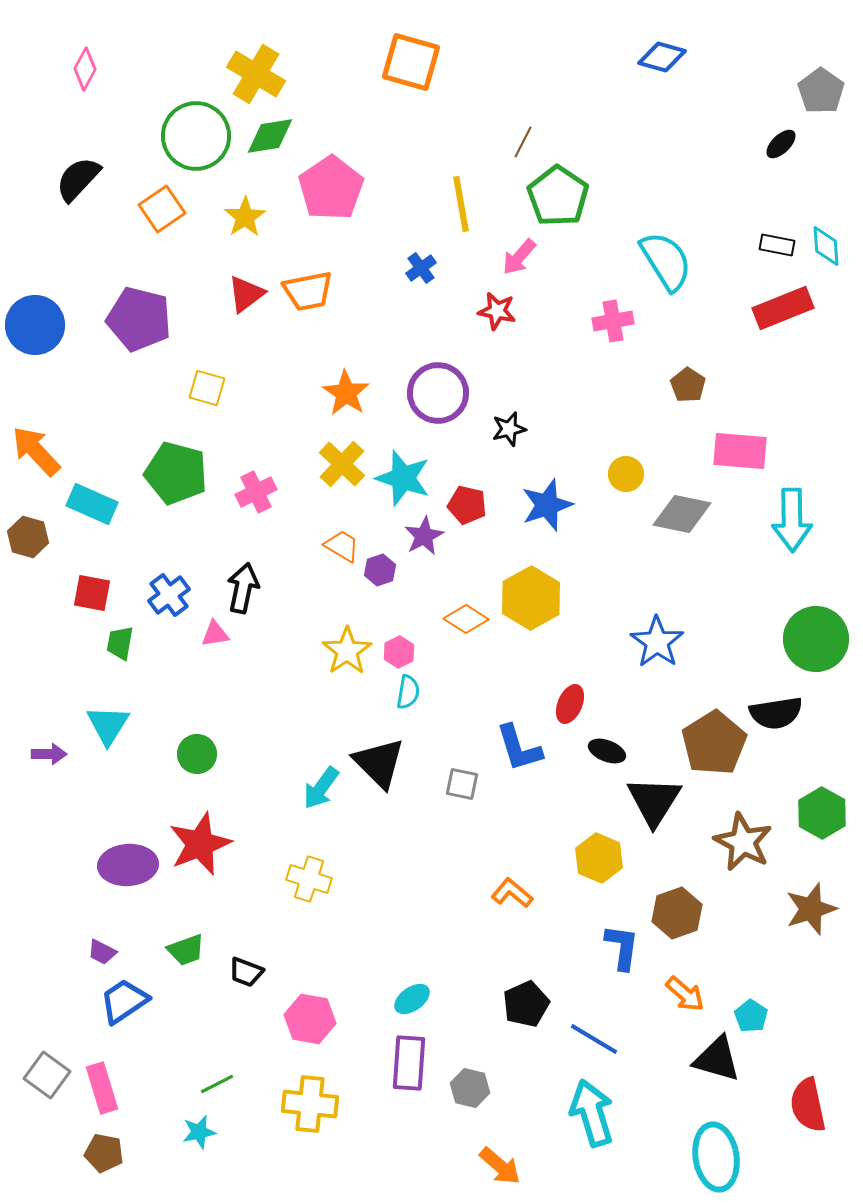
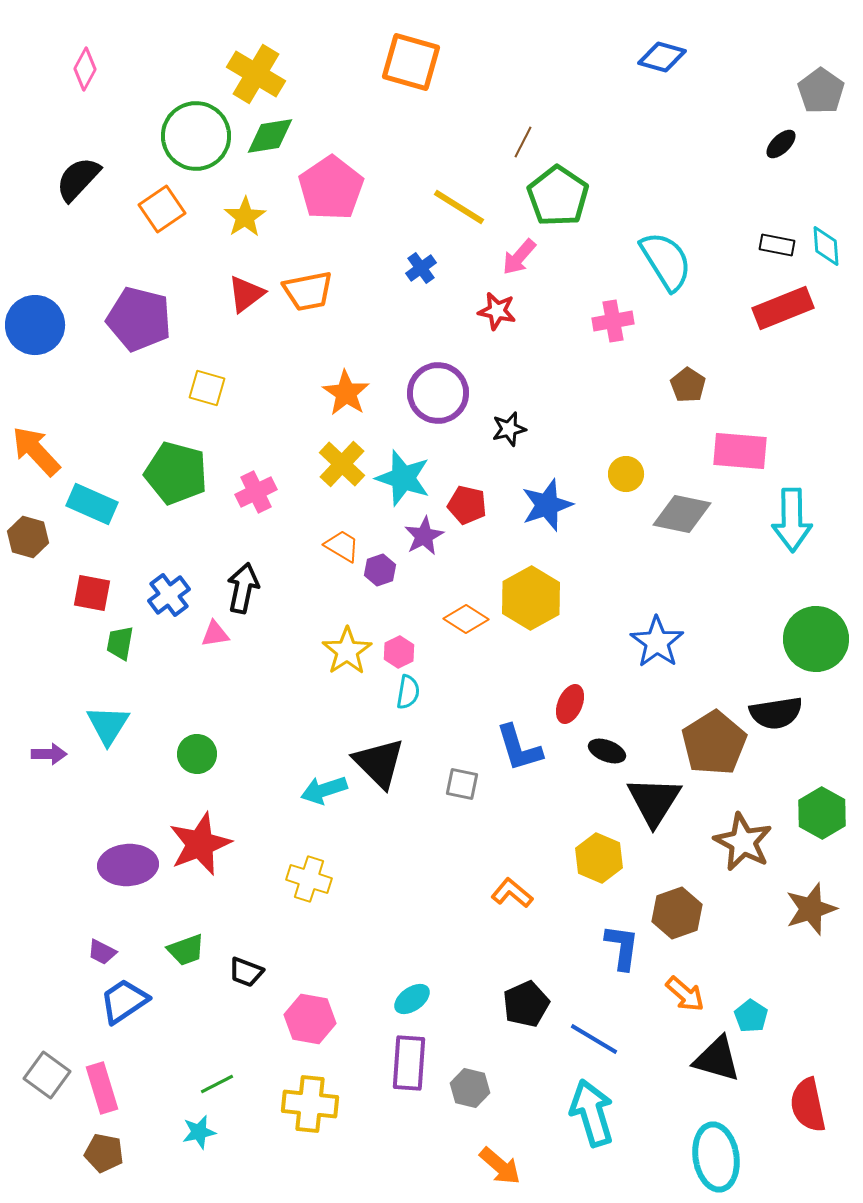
yellow line at (461, 204): moved 2 px left, 3 px down; rotated 48 degrees counterclockwise
cyan arrow at (321, 788): moved 3 px right, 2 px down; rotated 36 degrees clockwise
